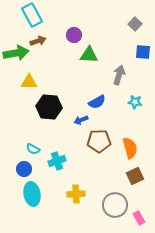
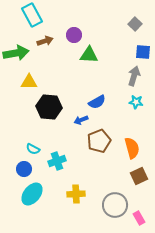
brown arrow: moved 7 px right
gray arrow: moved 15 px right, 1 px down
cyan star: moved 1 px right
brown pentagon: rotated 20 degrees counterclockwise
orange semicircle: moved 2 px right
brown square: moved 4 px right
cyan ellipse: rotated 50 degrees clockwise
